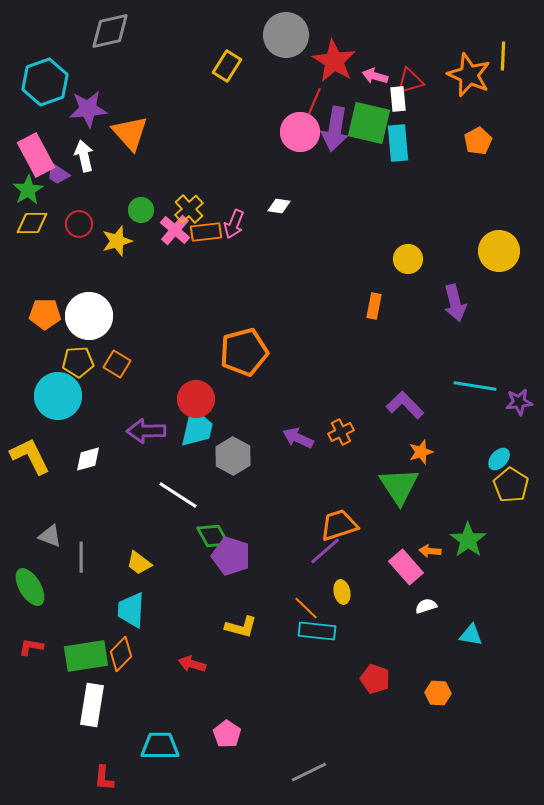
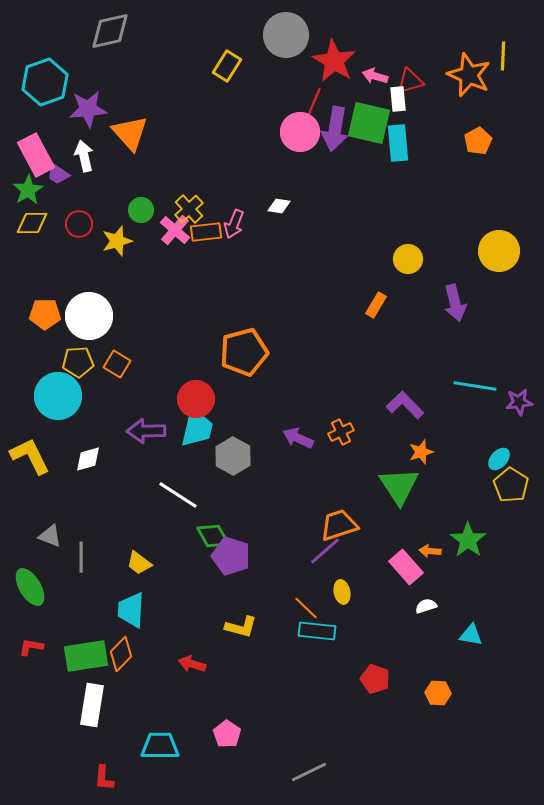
orange rectangle at (374, 306): moved 2 px right, 1 px up; rotated 20 degrees clockwise
